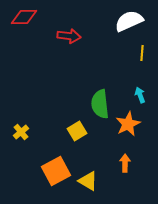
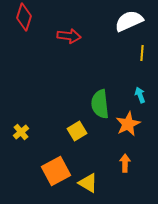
red diamond: rotated 72 degrees counterclockwise
yellow triangle: moved 2 px down
